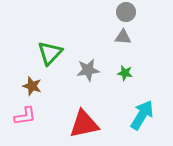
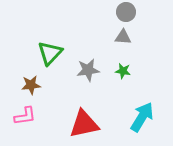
green star: moved 2 px left, 2 px up
brown star: moved 1 px left, 1 px up; rotated 24 degrees counterclockwise
cyan arrow: moved 2 px down
